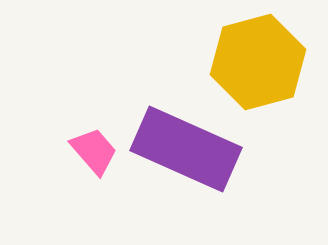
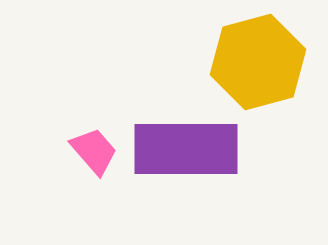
purple rectangle: rotated 24 degrees counterclockwise
